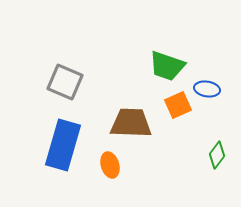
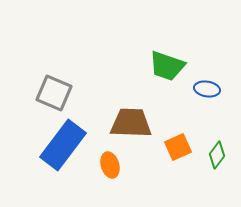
gray square: moved 11 px left, 11 px down
orange square: moved 42 px down
blue rectangle: rotated 21 degrees clockwise
